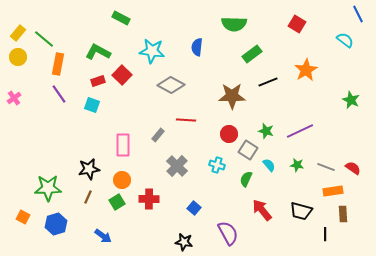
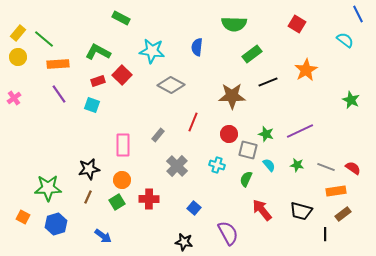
orange rectangle at (58, 64): rotated 75 degrees clockwise
red line at (186, 120): moved 7 px right, 2 px down; rotated 72 degrees counterclockwise
green star at (266, 131): moved 3 px down
gray square at (248, 150): rotated 18 degrees counterclockwise
orange rectangle at (333, 191): moved 3 px right
brown rectangle at (343, 214): rotated 56 degrees clockwise
